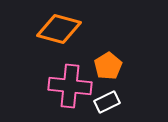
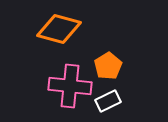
white rectangle: moved 1 px right, 1 px up
